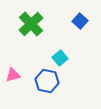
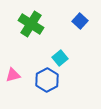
green cross: rotated 15 degrees counterclockwise
blue hexagon: moved 1 px up; rotated 20 degrees clockwise
